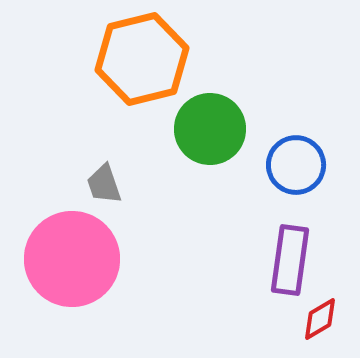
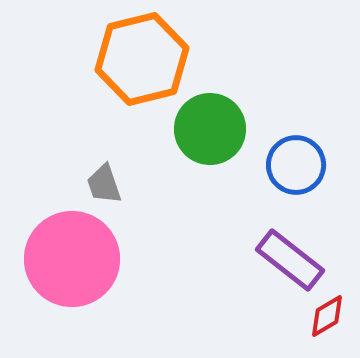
purple rectangle: rotated 60 degrees counterclockwise
red diamond: moved 7 px right, 3 px up
